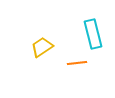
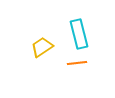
cyan rectangle: moved 14 px left
